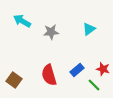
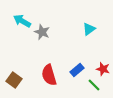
gray star: moved 9 px left; rotated 28 degrees clockwise
